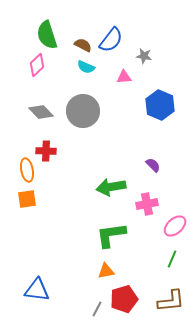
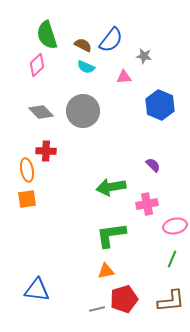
pink ellipse: rotated 30 degrees clockwise
gray line: rotated 49 degrees clockwise
